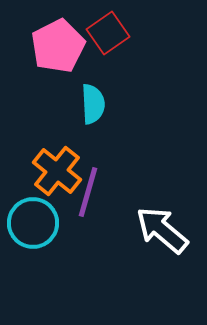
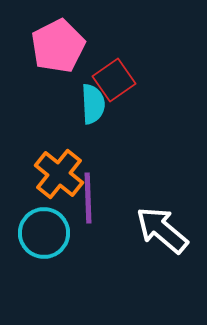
red square: moved 6 px right, 47 px down
orange cross: moved 2 px right, 3 px down
purple line: moved 6 px down; rotated 18 degrees counterclockwise
cyan circle: moved 11 px right, 10 px down
